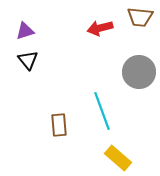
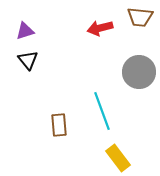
yellow rectangle: rotated 12 degrees clockwise
